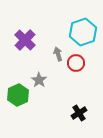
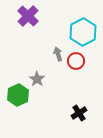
cyan hexagon: rotated 8 degrees counterclockwise
purple cross: moved 3 px right, 24 px up
red circle: moved 2 px up
gray star: moved 2 px left, 1 px up
